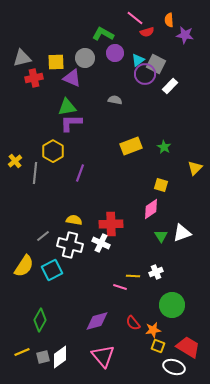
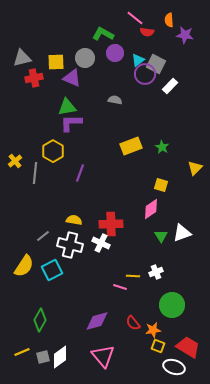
red semicircle at (147, 32): rotated 24 degrees clockwise
green star at (164, 147): moved 2 px left
